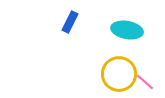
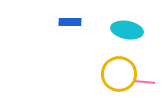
blue rectangle: rotated 65 degrees clockwise
pink line: rotated 36 degrees counterclockwise
